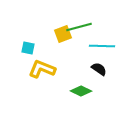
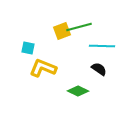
yellow square: moved 1 px left, 3 px up
yellow L-shape: moved 1 px right, 1 px up
green diamond: moved 3 px left
